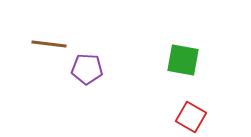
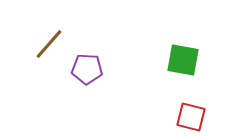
brown line: rotated 56 degrees counterclockwise
red square: rotated 16 degrees counterclockwise
